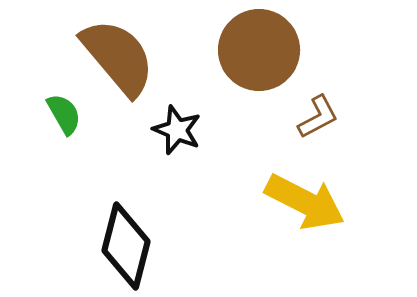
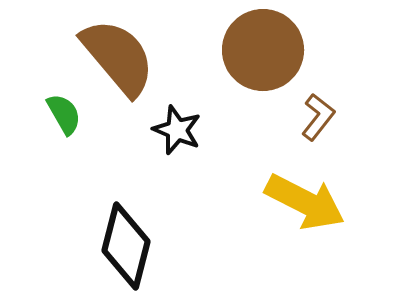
brown circle: moved 4 px right
brown L-shape: rotated 24 degrees counterclockwise
